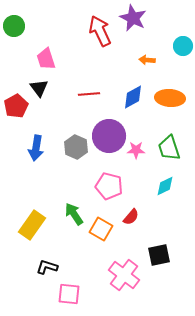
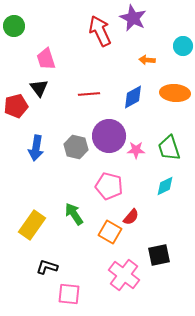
orange ellipse: moved 5 px right, 5 px up
red pentagon: rotated 15 degrees clockwise
gray hexagon: rotated 10 degrees counterclockwise
orange square: moved 9 px right, 3 px down
